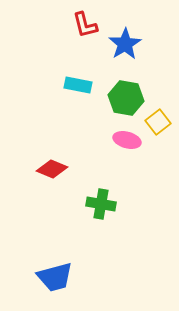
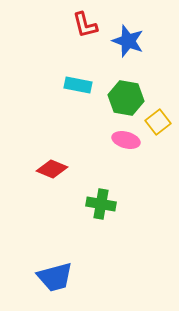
blue star: moved 3 px right, 3 px up; rotated 20 degrees counterclockwise
pink ellipse: moved 1 px left
